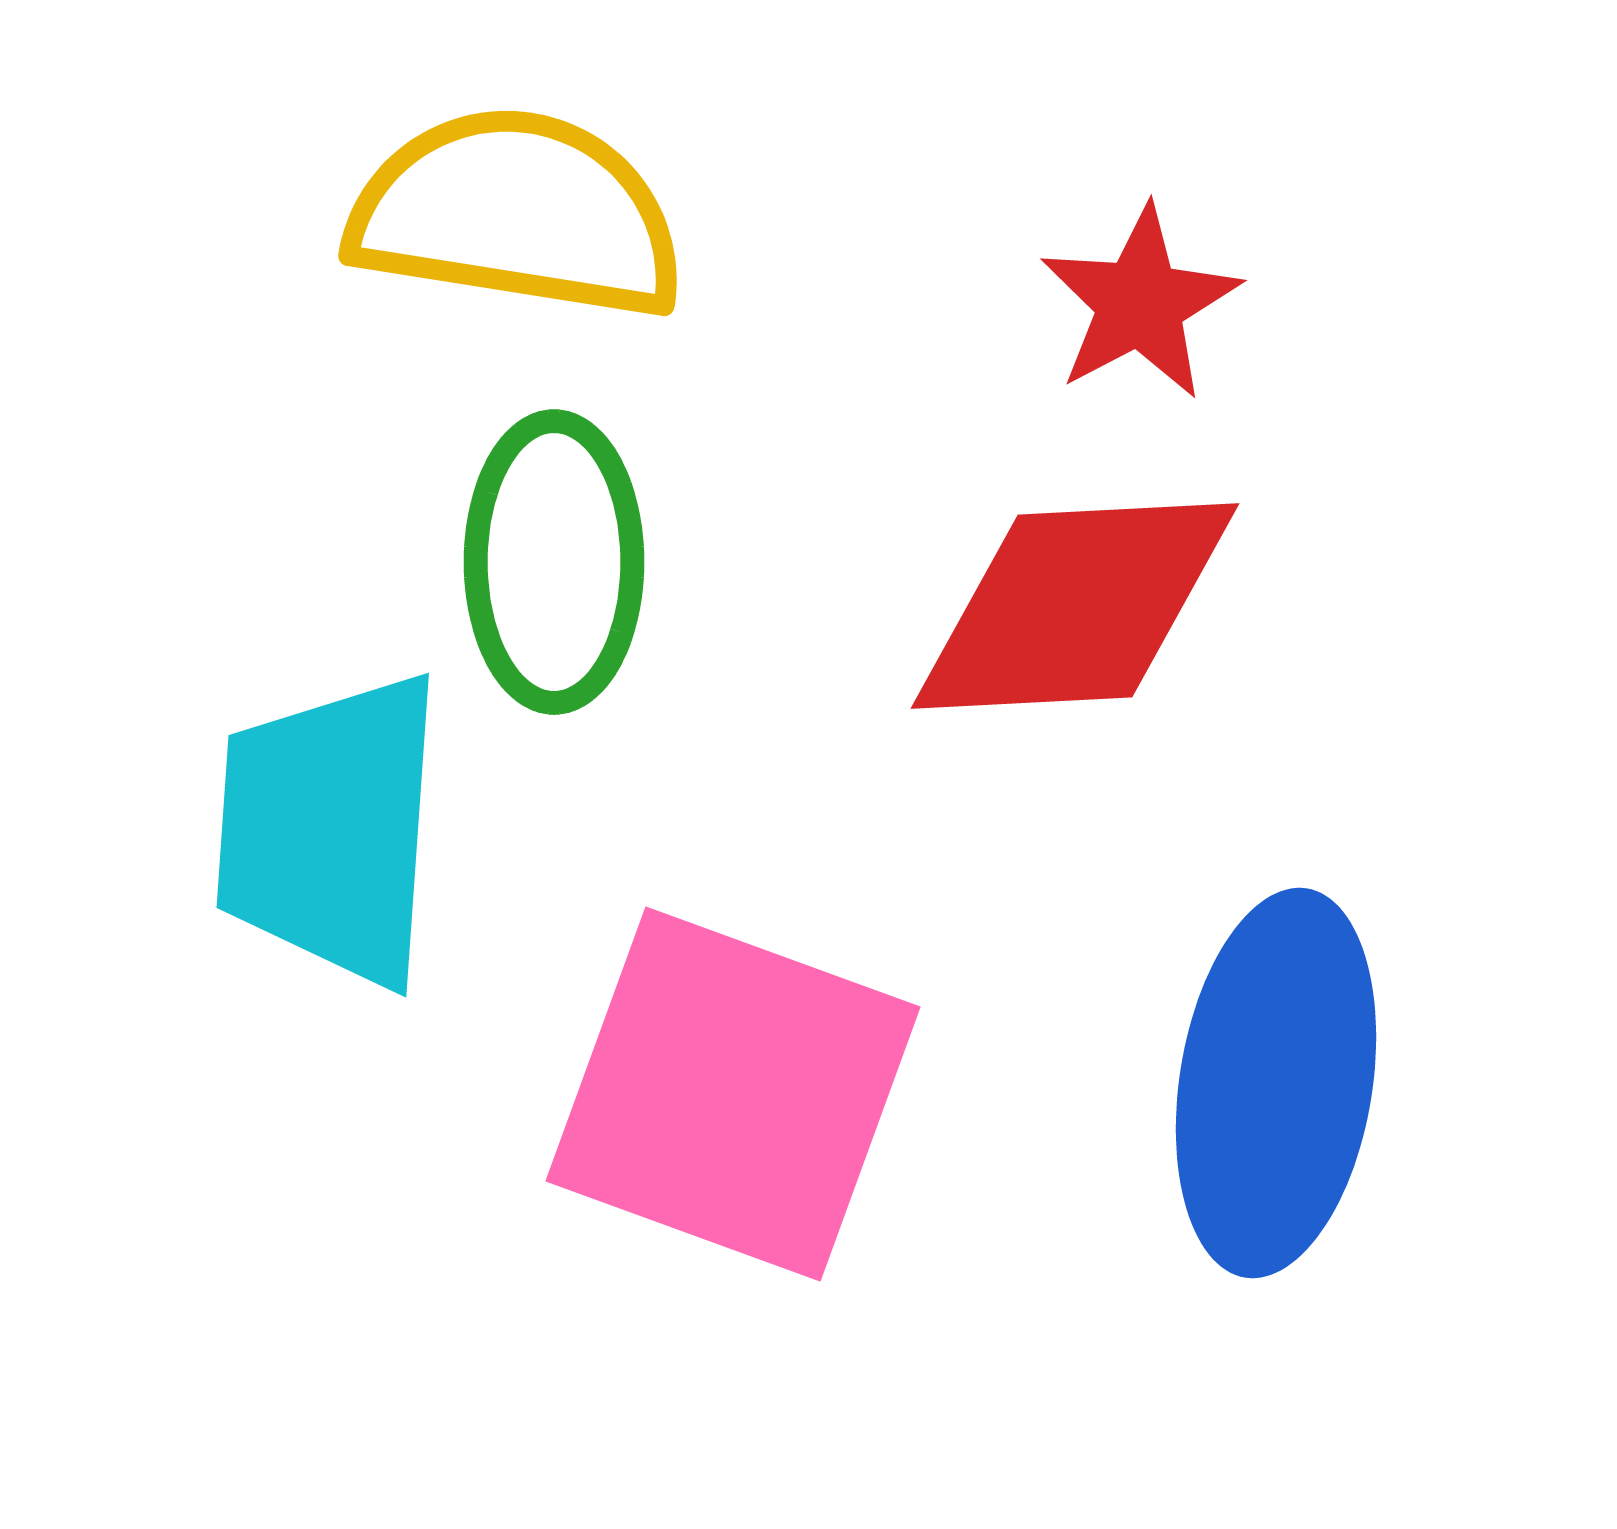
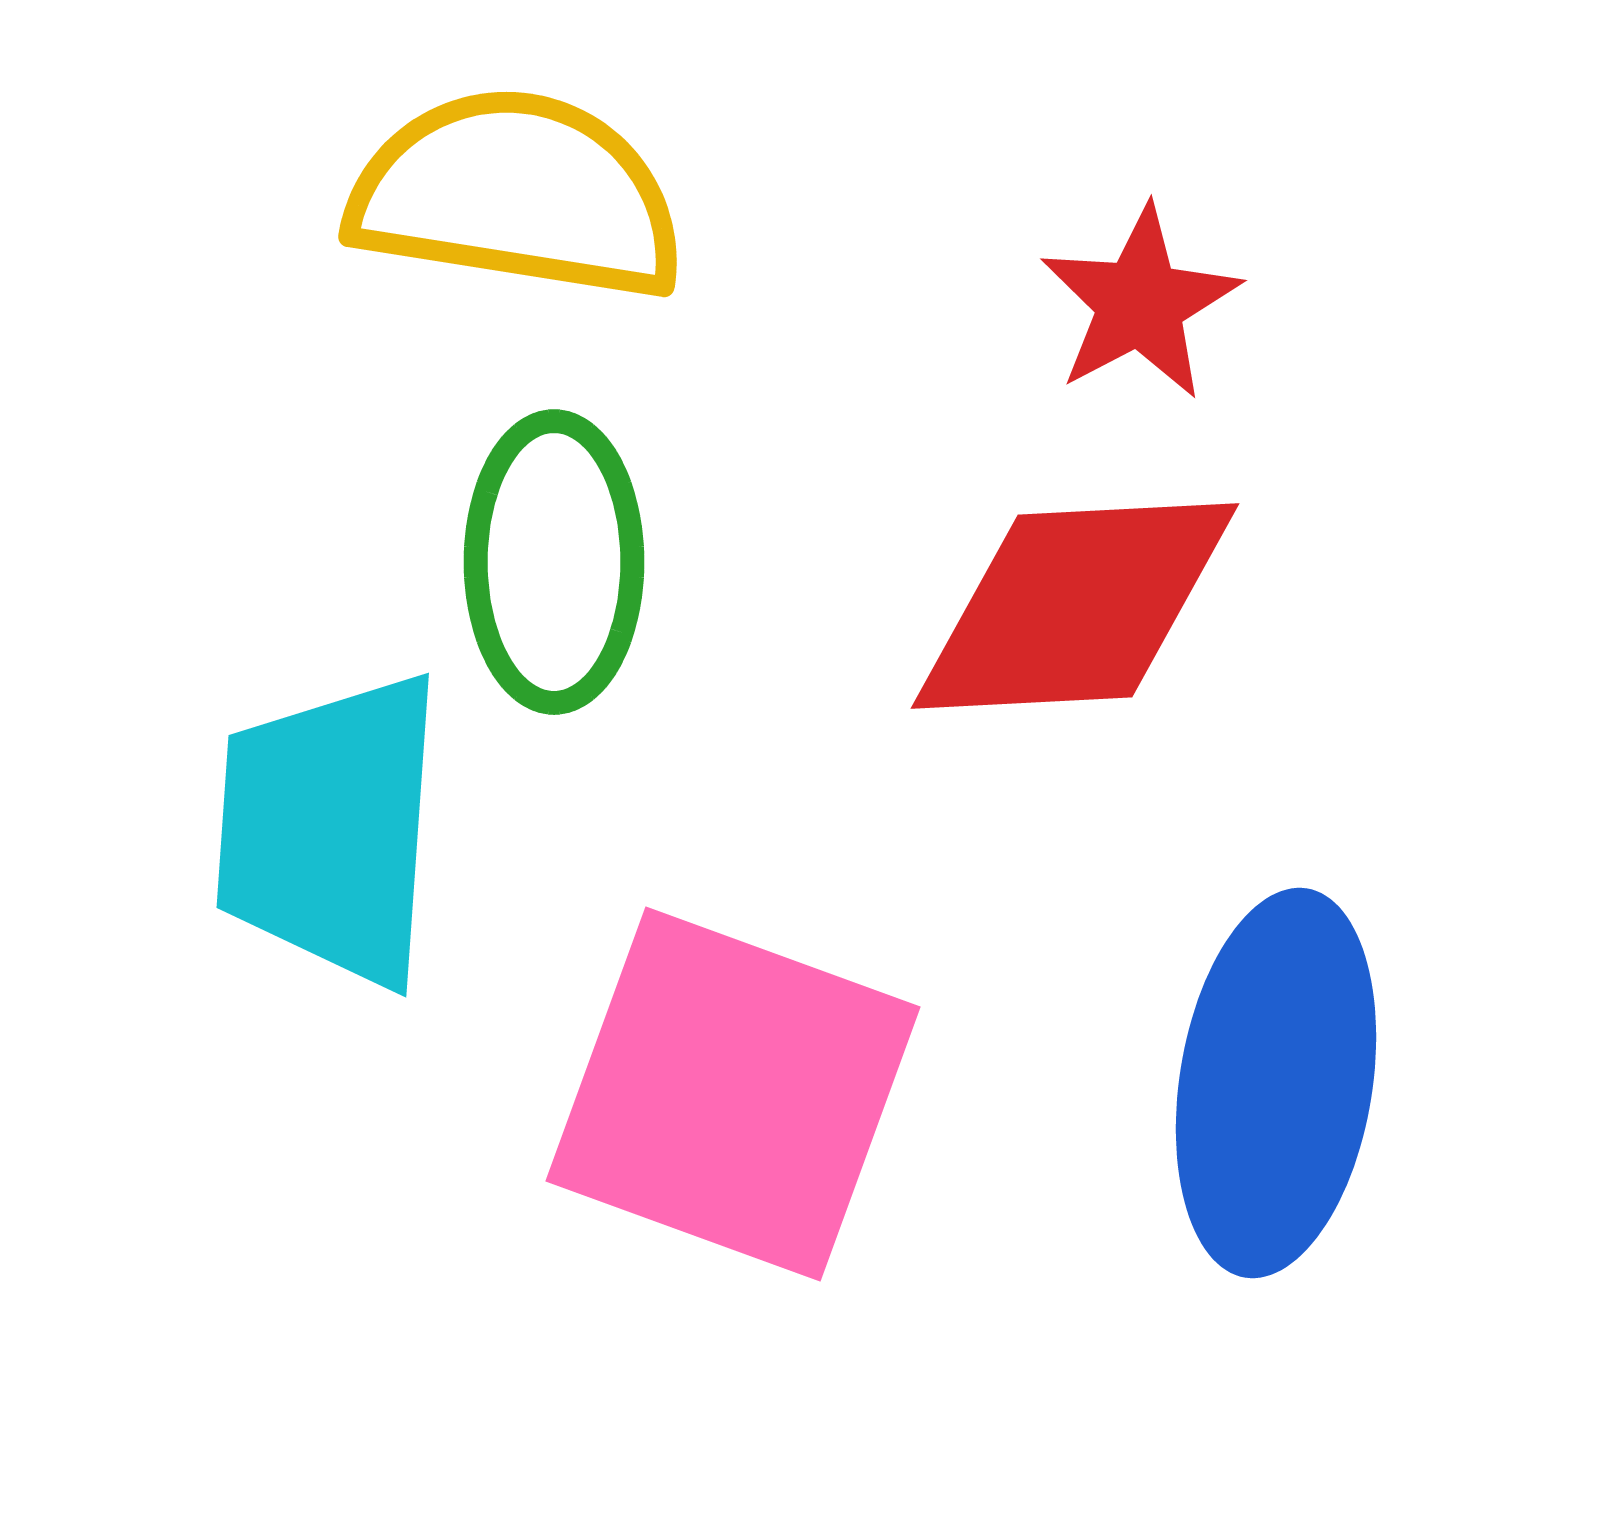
yellow semicircle: moved 19 px up
